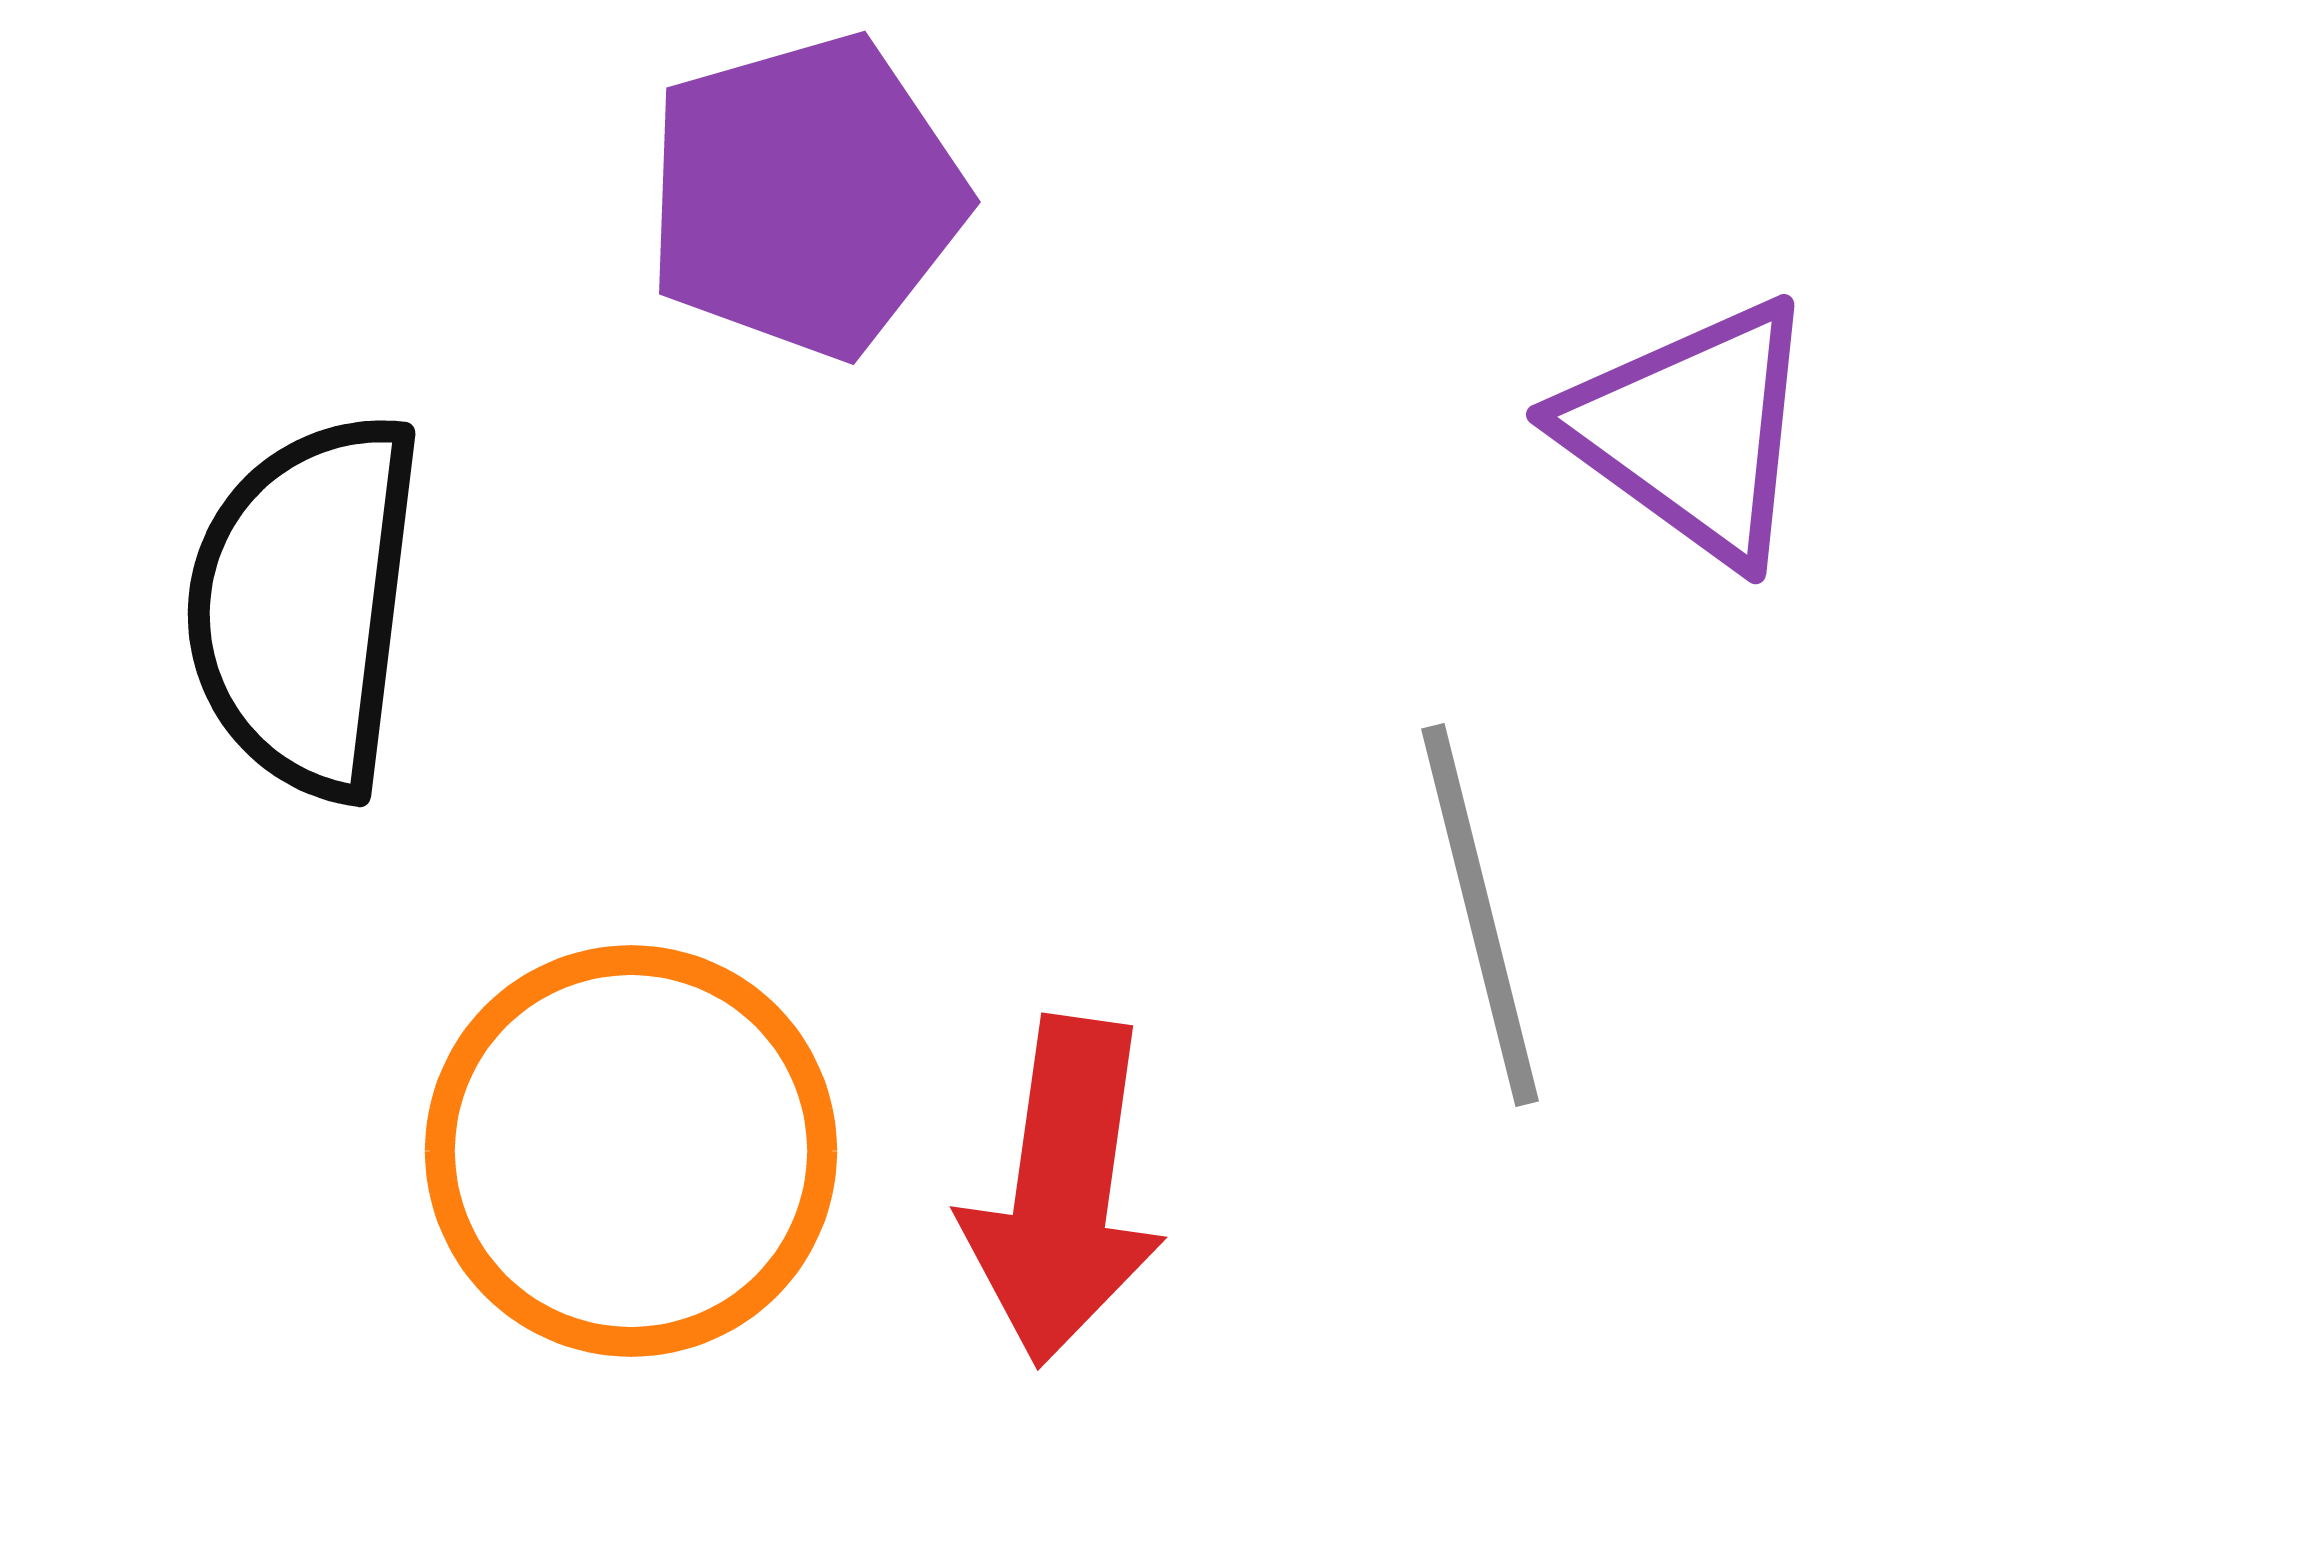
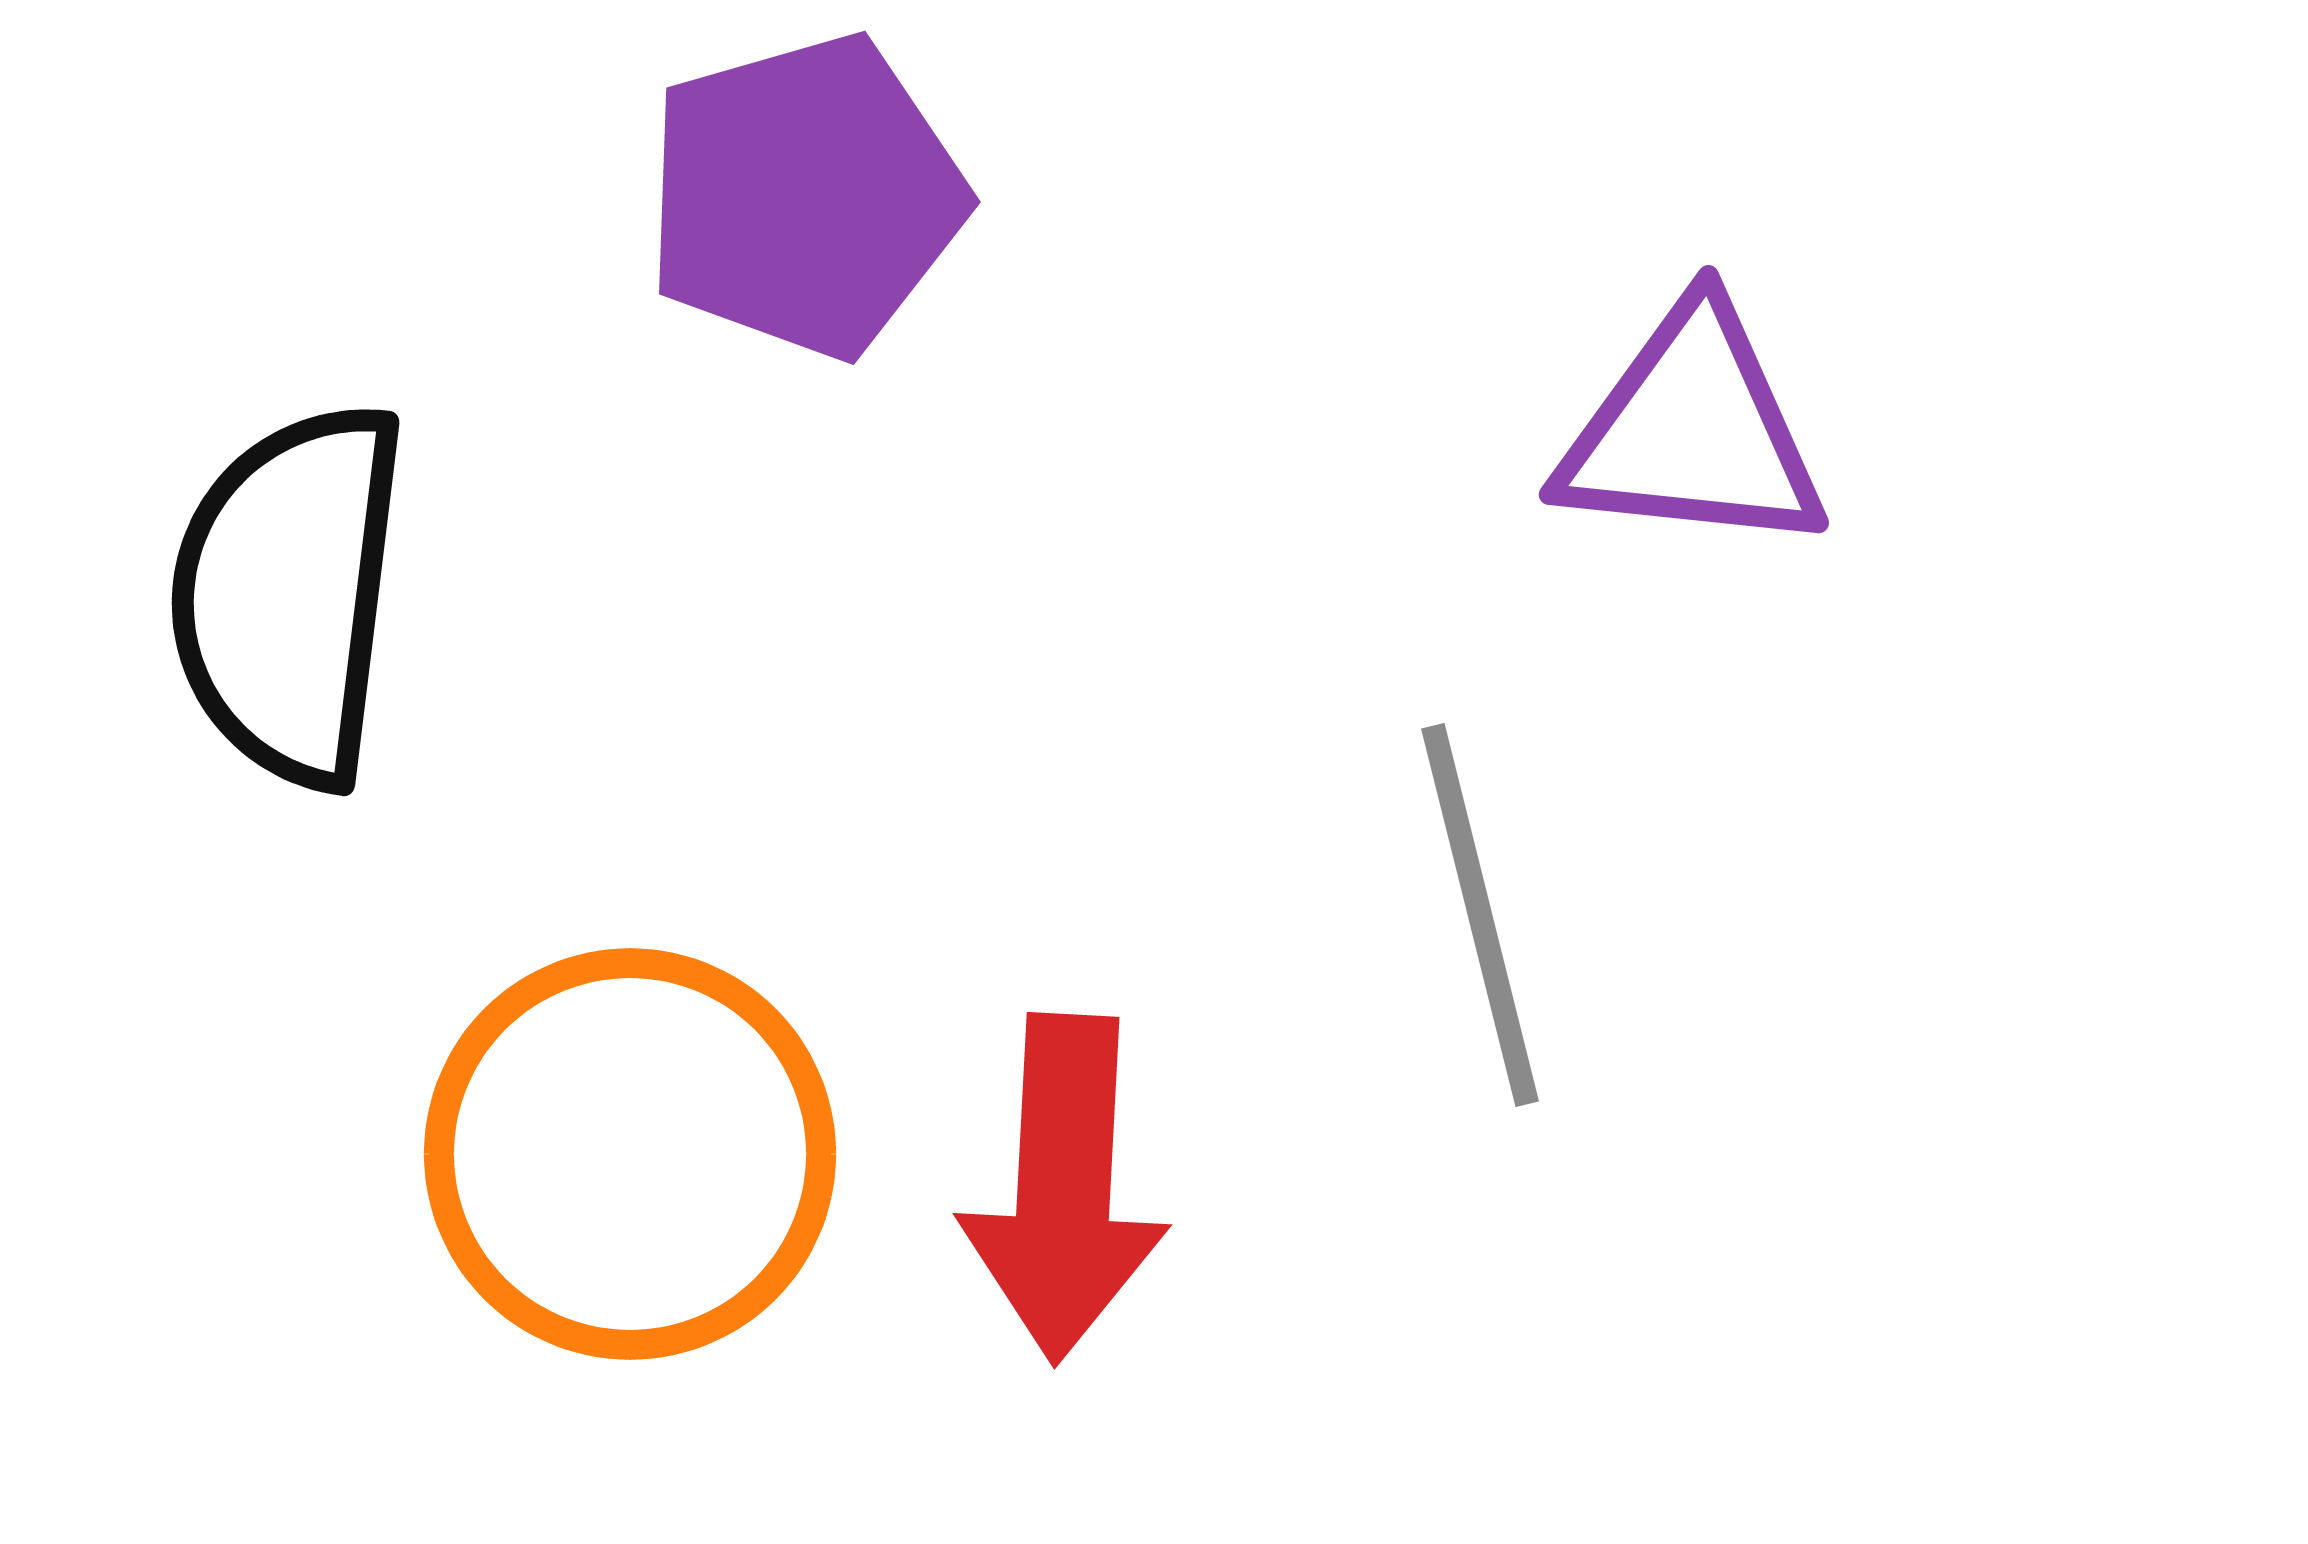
purple triangle: rotated 30 degrees counterclockwise
black semicircle: moved 16 px left, 11 px up
orange circle: moved 1 px left, 3 px down
red arrow: moved 1 px right, 3 px up; rotated 5 degrees counterclockwise
